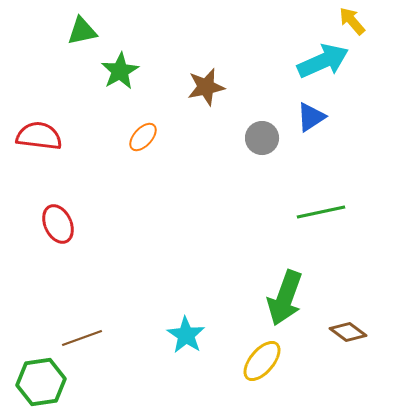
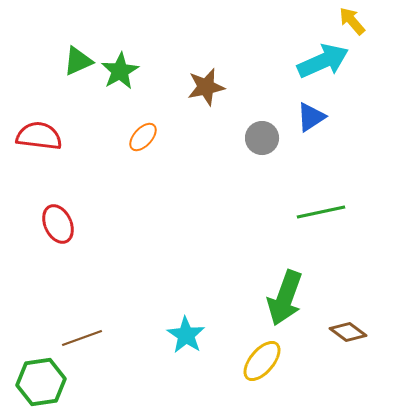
green triangle: moved 4 px left, 30 px down; rotated 12 degrees counterclockwise
